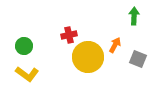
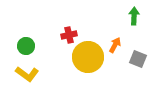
green circle: moved 2 px right
